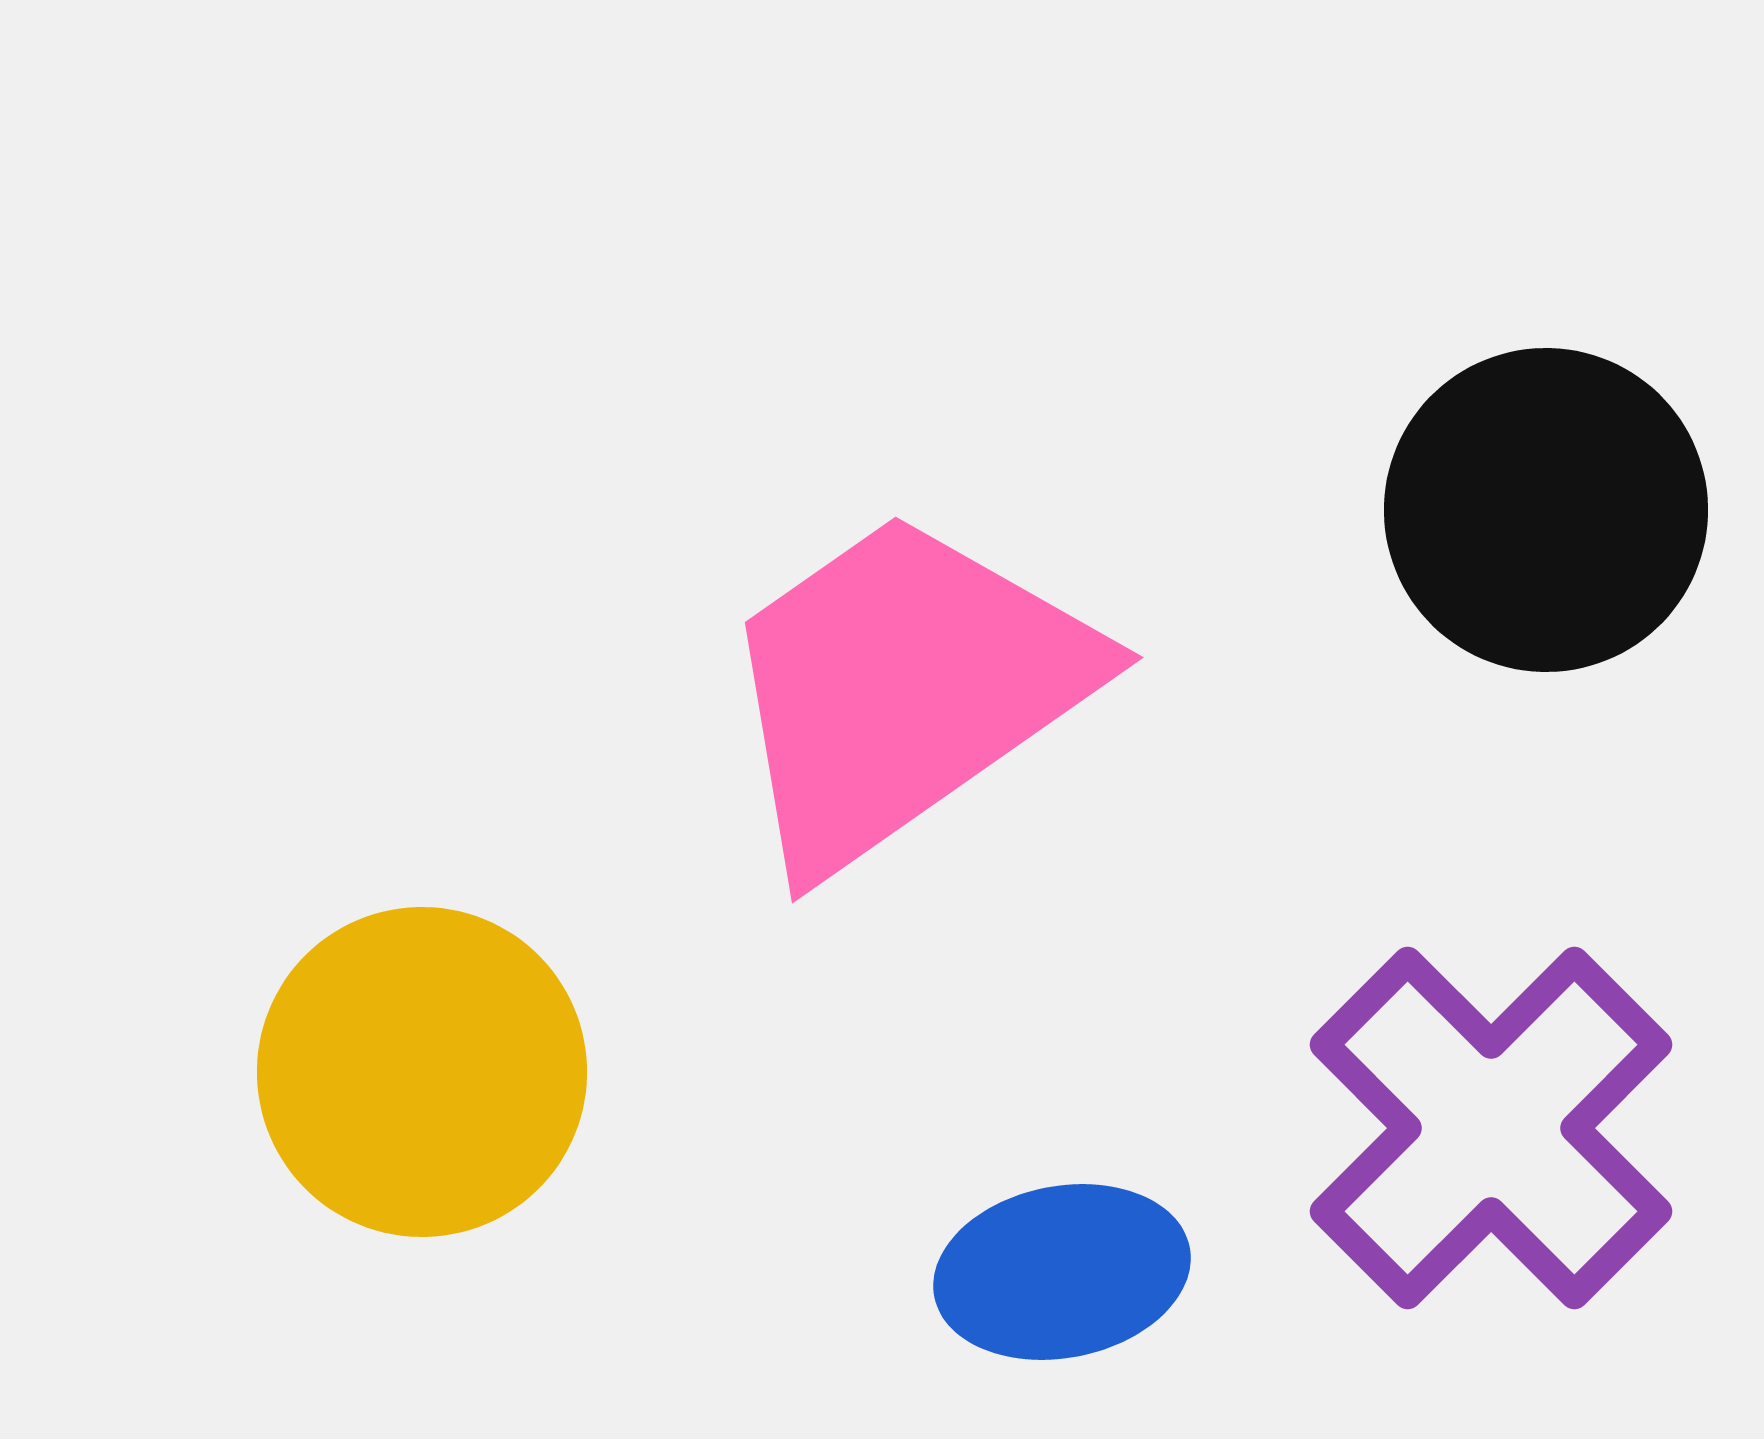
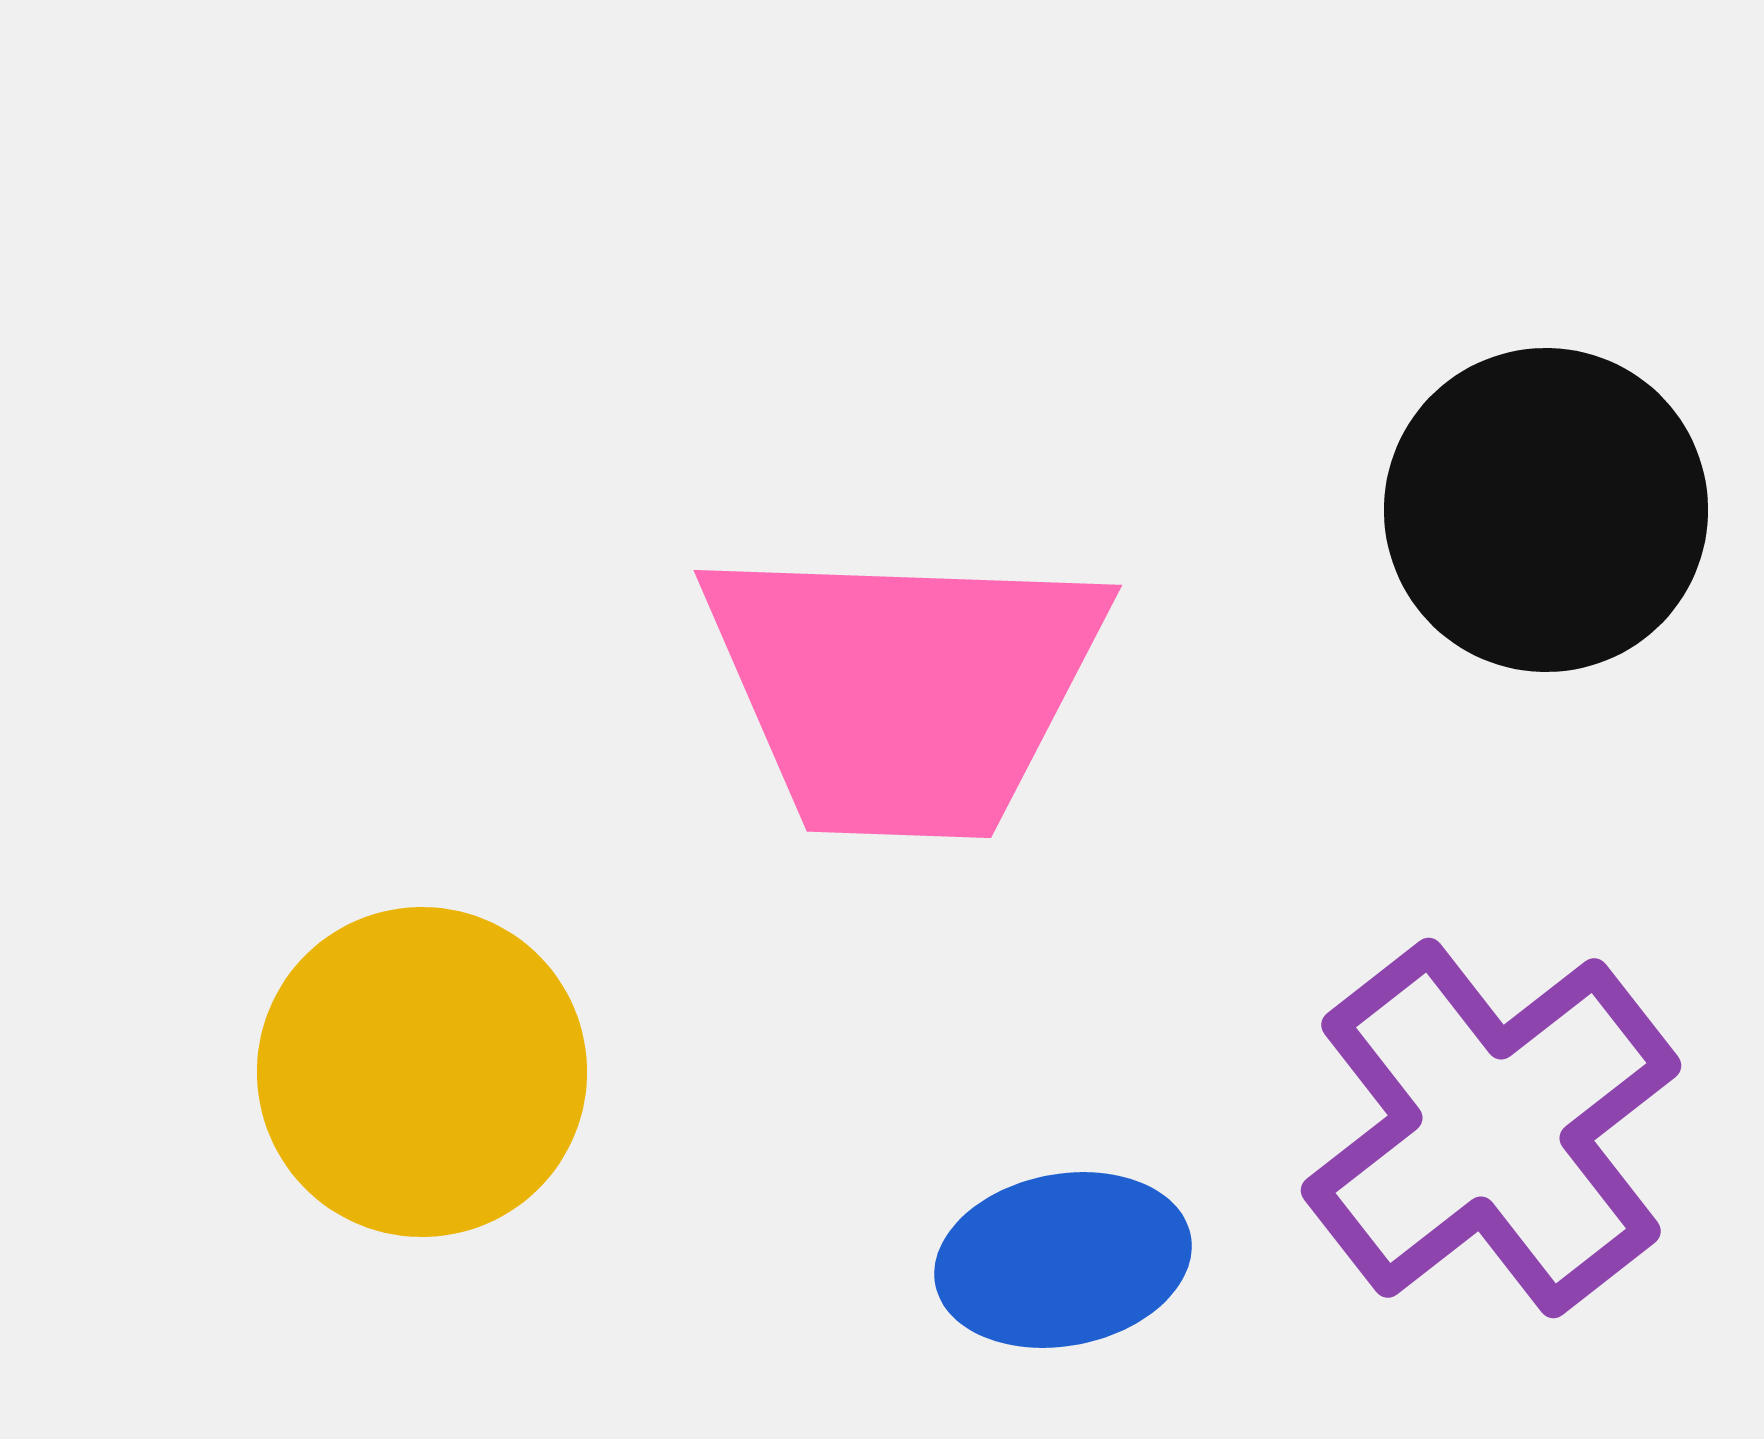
pink trapezoid: rotated 143 degrees counterclockwise
purple cross: rotated 7 degrees clockwise
blue ellipse: moved 1 px right, 12 px up
